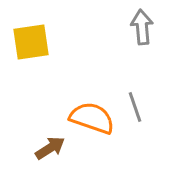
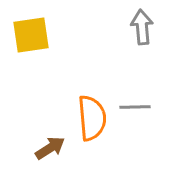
yellow square: moved 7 px up
gray line: rotated 72 degrees counterclockwise
orange semicircle: rotated 66 degrees clockwise
